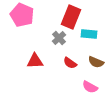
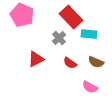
red rectangle: rotated 65 degrees counterclockwise
red triangle: moved 1 px right, 2 px up; rotated 24 degrees counterclockwise
